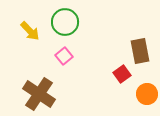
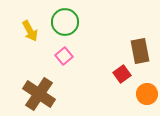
yellow arrow: rotated 15 degrees clockwise
